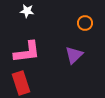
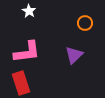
white star: moved 2 px right; rotated 24 degrees clockwise
